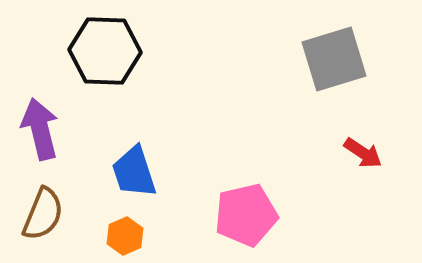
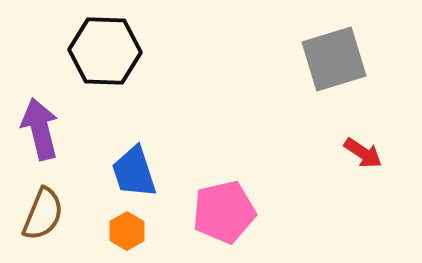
pink pentagon: moved 22 px left, 3 px up
orange hexagon: moved 2 px right, 5 px up; rotated 6 degrees counterclockwise
